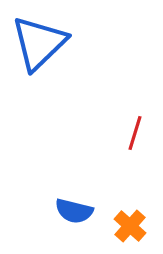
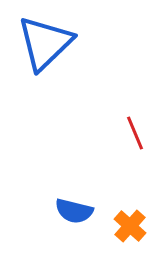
blue triangle: moved 6 px right
red line: rotated 40 degrees counterclockwise
